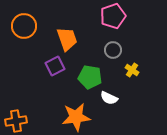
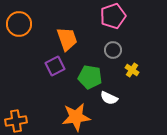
orange circle: moved 5 px left, 2 px up
